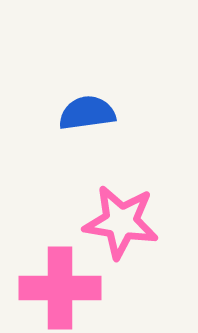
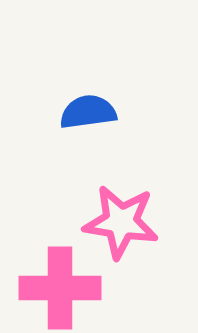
blue semicircle: moved 1 px right, 1 px up
